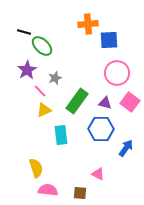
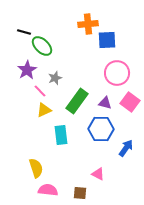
blue square: moved 2 px left
